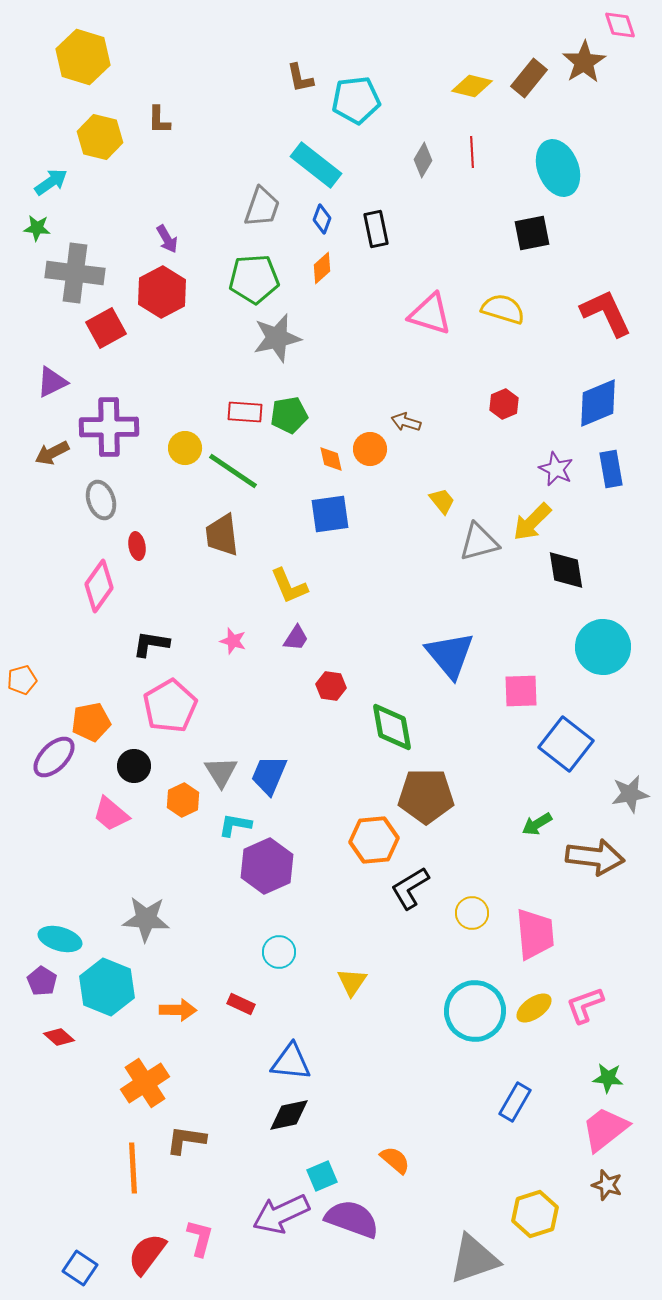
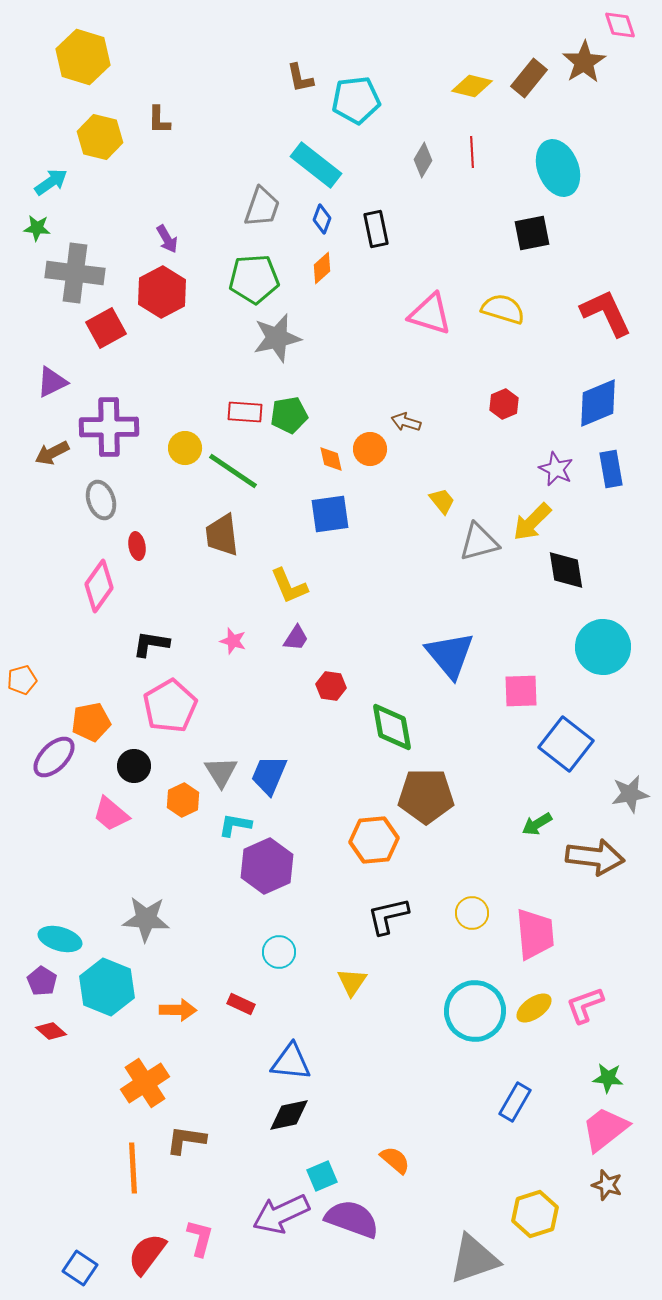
black L-shape at (410, 888): moved 22 px left, 28 px down; rotated 18 degrees clockwise
red diamond at (59, 1037): moved 8 px left, 6 px up
